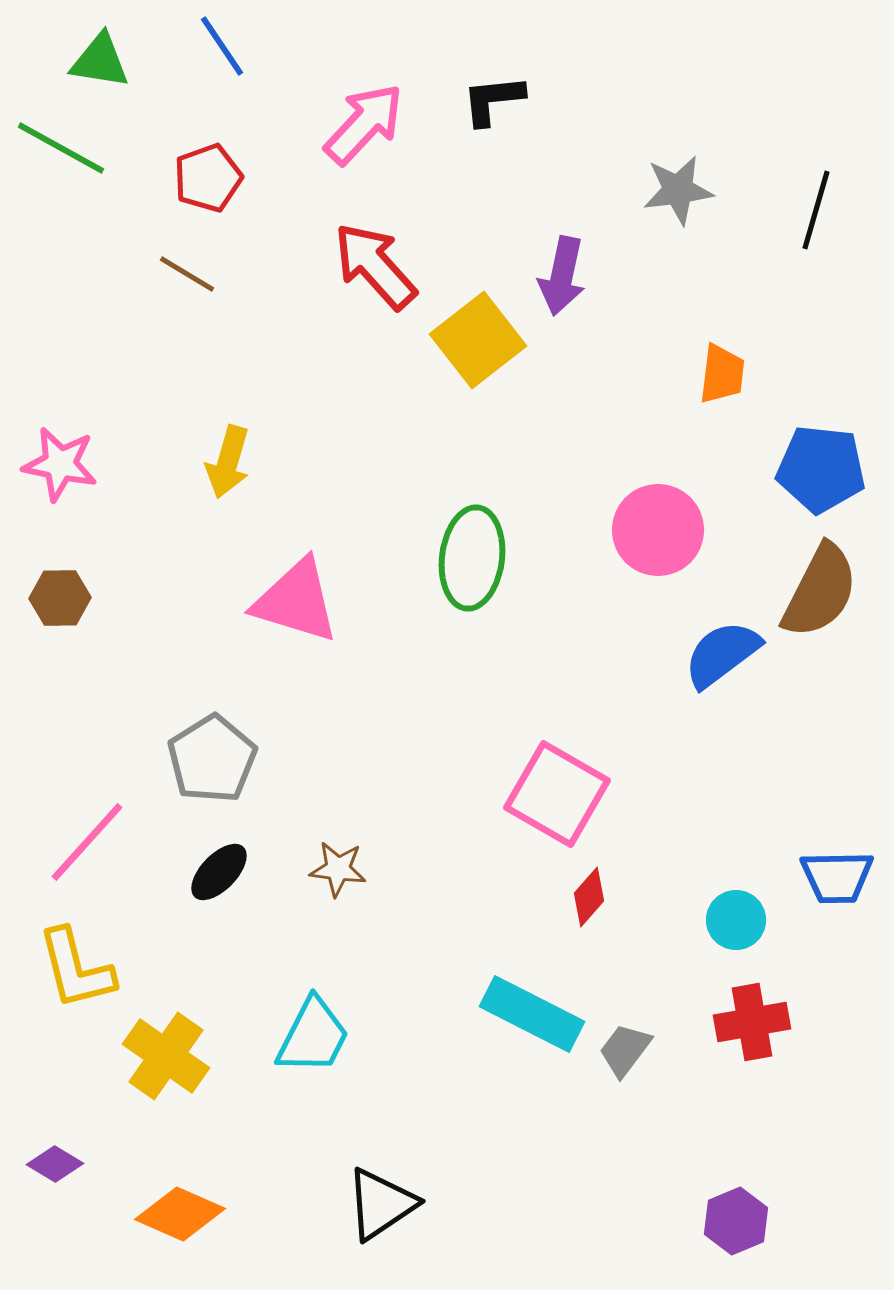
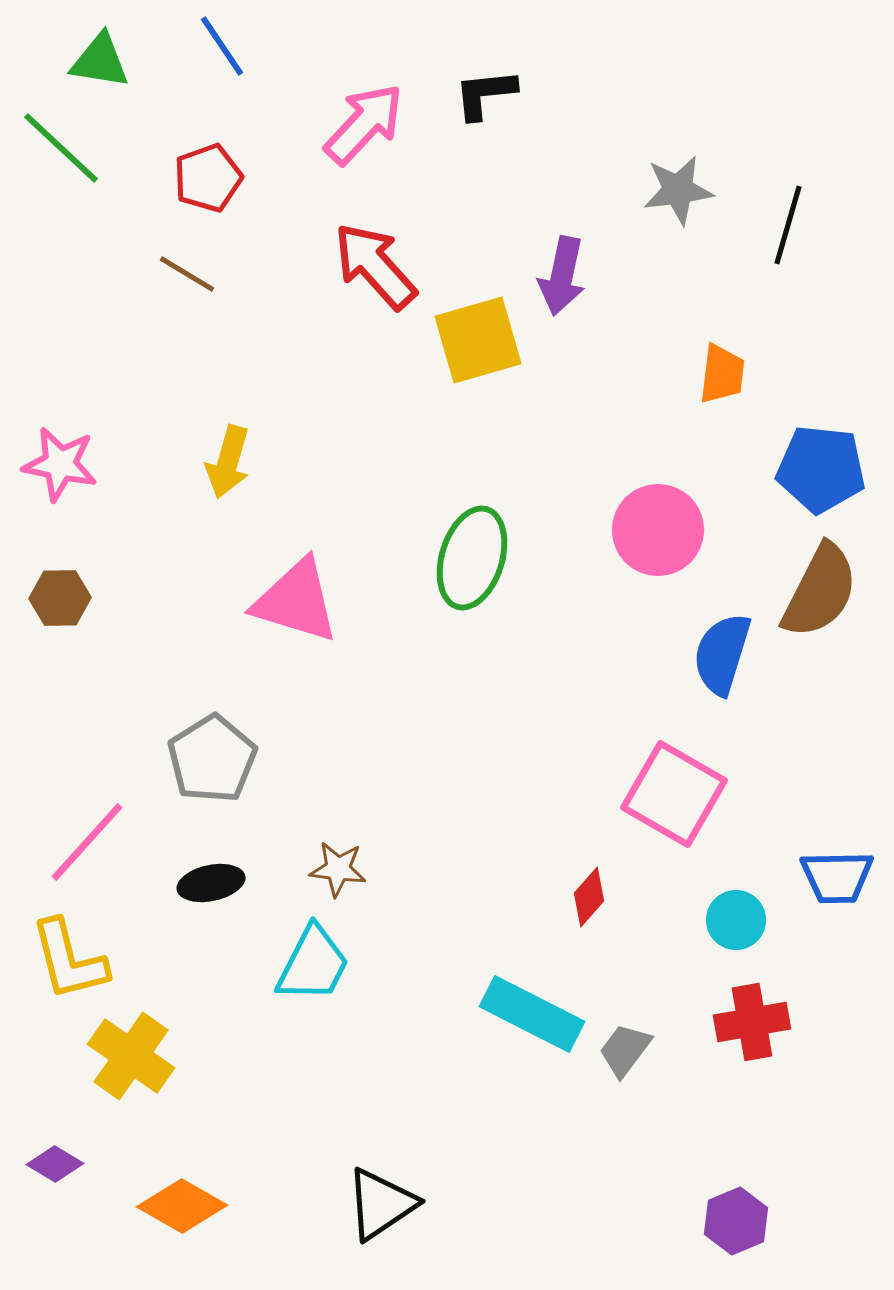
black L-shape: moved 8 px left, 6 px up
green line: rotated 14 degrees clockwise
black line: moved 28 px left, 15 px down
yellow square: rotated 22 degrees clockwise
green ellipse: rotated 10 degrees clockwise
blue semicircle: rotated 36 degrees counterclockwise
pink square: moved 117 px right
black ellipse: moved 8 px left, 11 px down; rotated 34 degrees clockwise
yellow L-shape: moved 7 px left, 9 px up
cyan trapezoid: moved 72 px up
yellow cross: moved 35 px left
orange diamond: moved 2 px right, 8 px up; rotated 6 degrees clockwise
